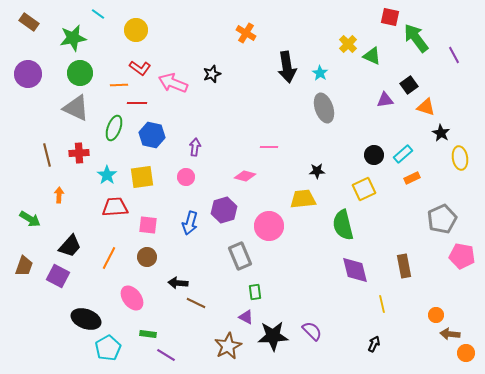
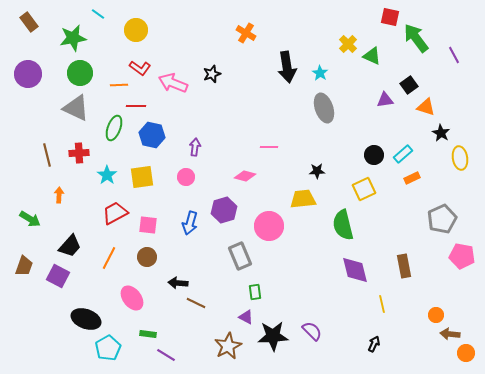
brown rectangle at (29, 22): rotated 18 degrees clockwise
red line at (137, 103): moved 1 px left, 3 px down
red trapezoid at (115, 207): moved 6 px down; rotated 24 degrees counterclockwise
